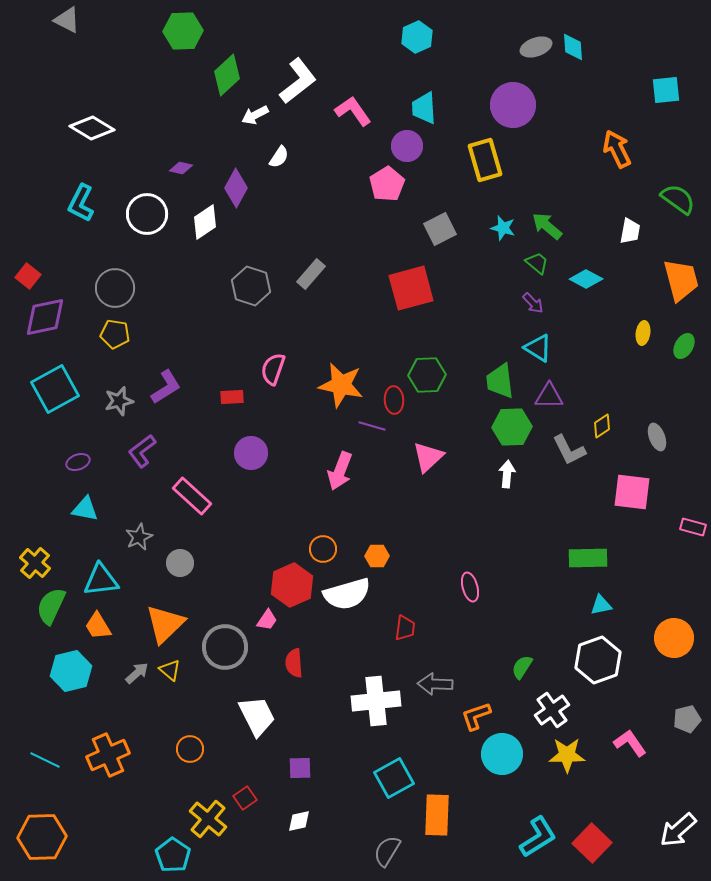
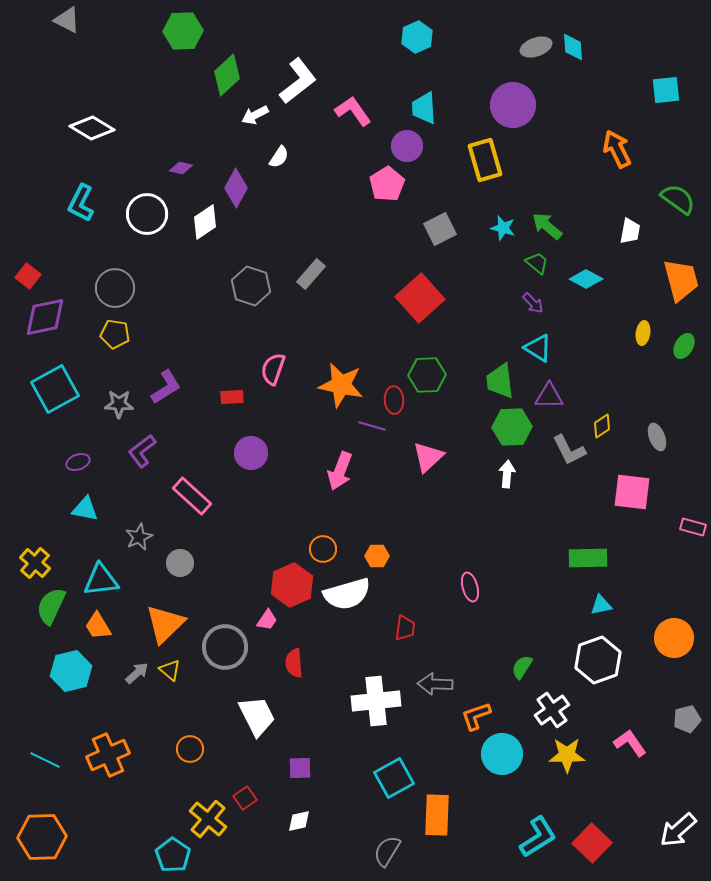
red square at (411, 288): moved 9 px right, 10 px down; rotated 27 degrees counterclockwise
gray star at (119, 401): moved 3 px down; rotated 16 degrees clockwise
